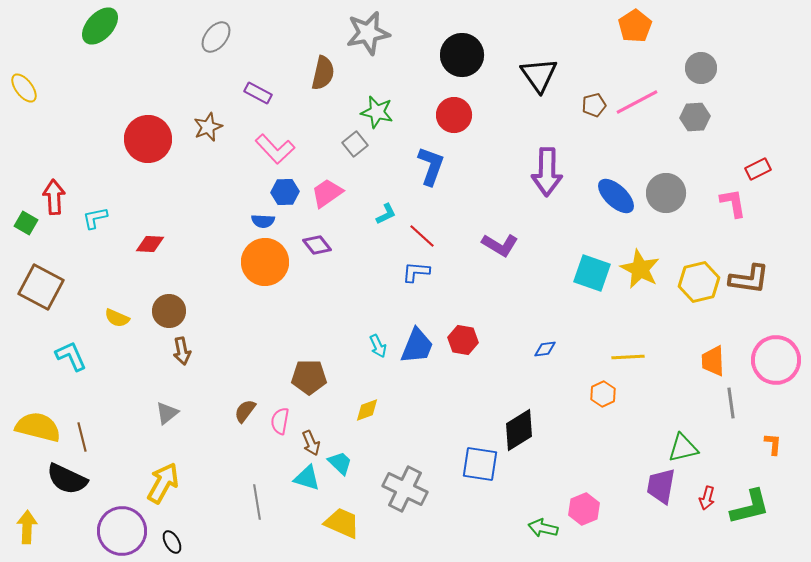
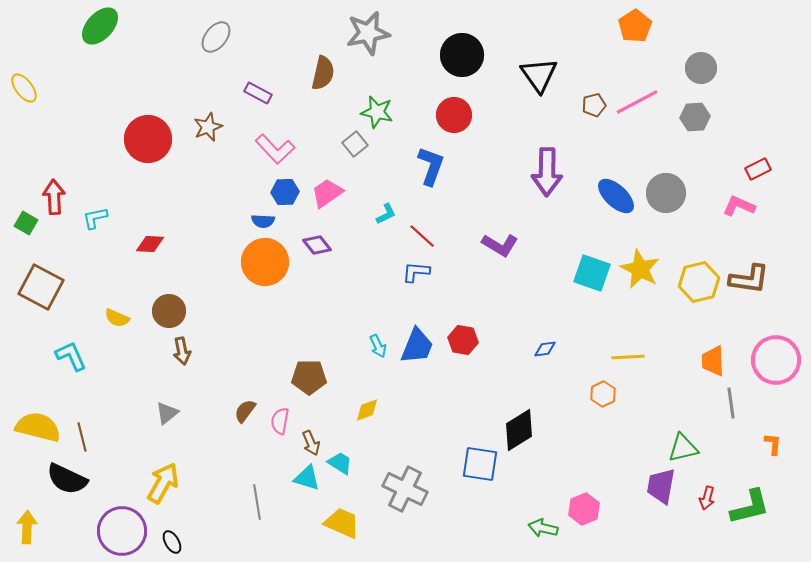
pink L-shape at (733, 203): moved 6 px right, 3 px down; rotated 56 degrees counterclockwise
cyan trapezoid at (340, 463): rotated 12 degrees counterclockwise
